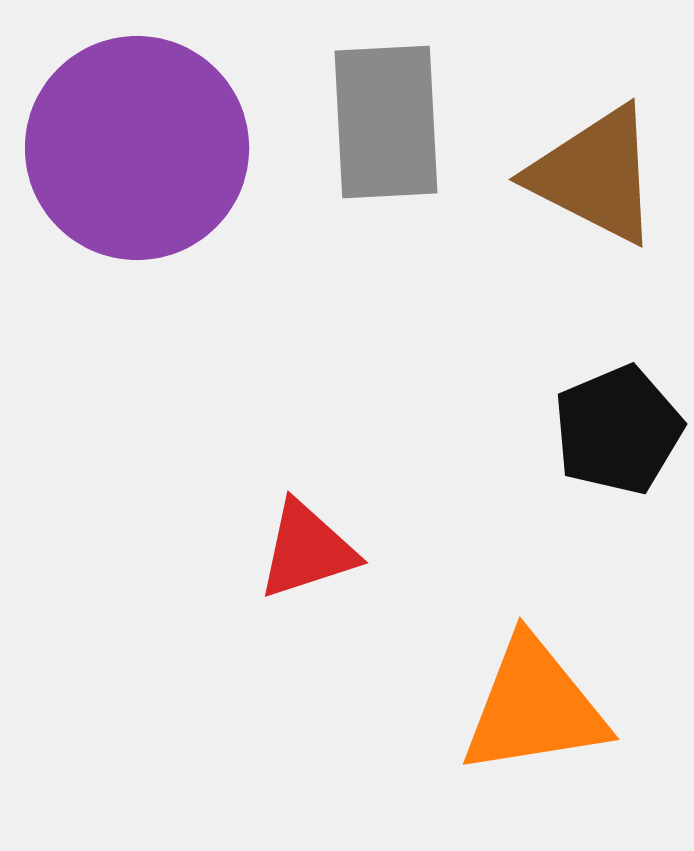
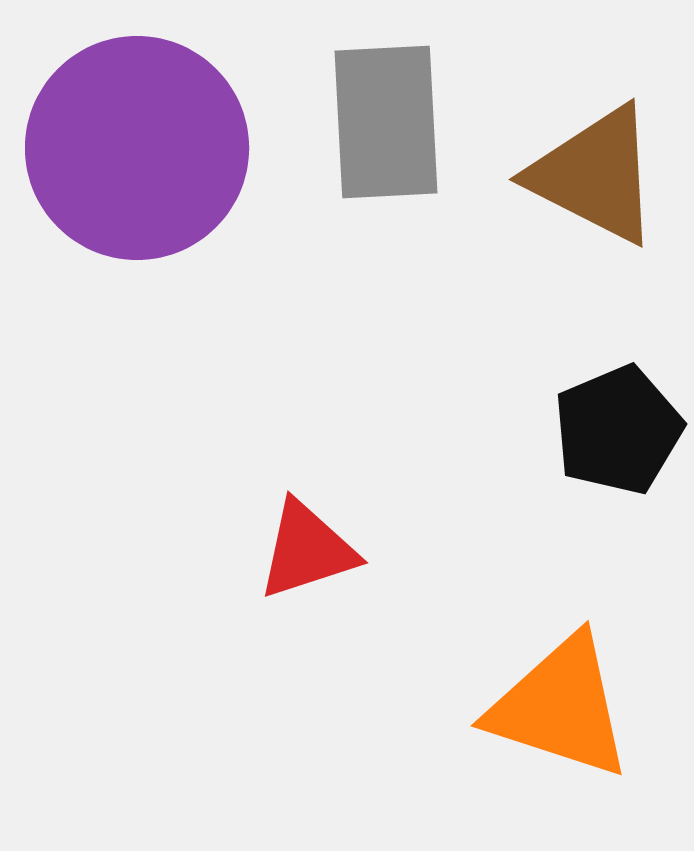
orange triangle: moved 26 px right; rotated 27 degrees clockwise
